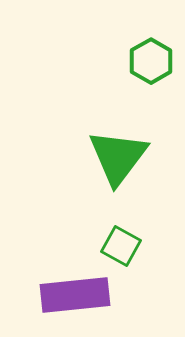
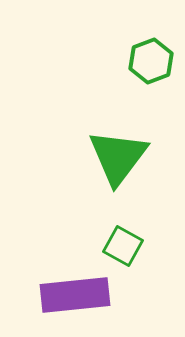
green hexagon: rotated 9 degrees clockwise
green square: moved 2 px right
